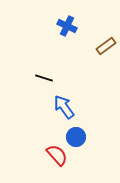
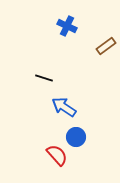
blue arrow: rotated 20 degrees counterclockwise
